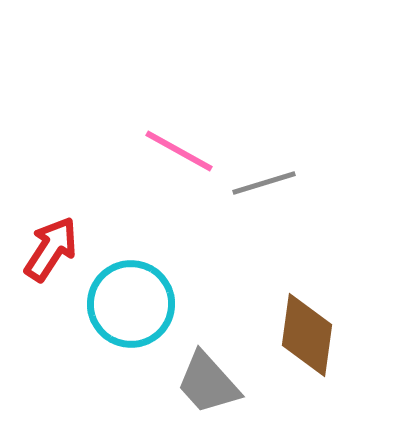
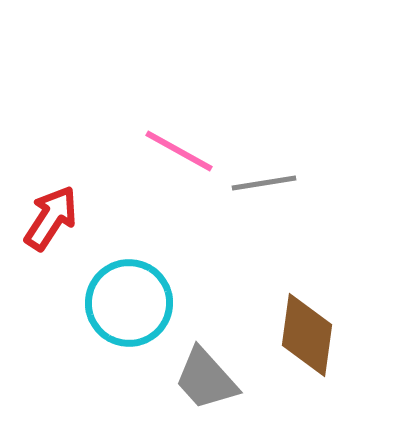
gray line: rotated 8 degrees clockwise
red arrow: moved 31 px up
cyan circle: moved 2 px left, 1 px up
gray trapezoid: moved 2 px left, 4 px up
